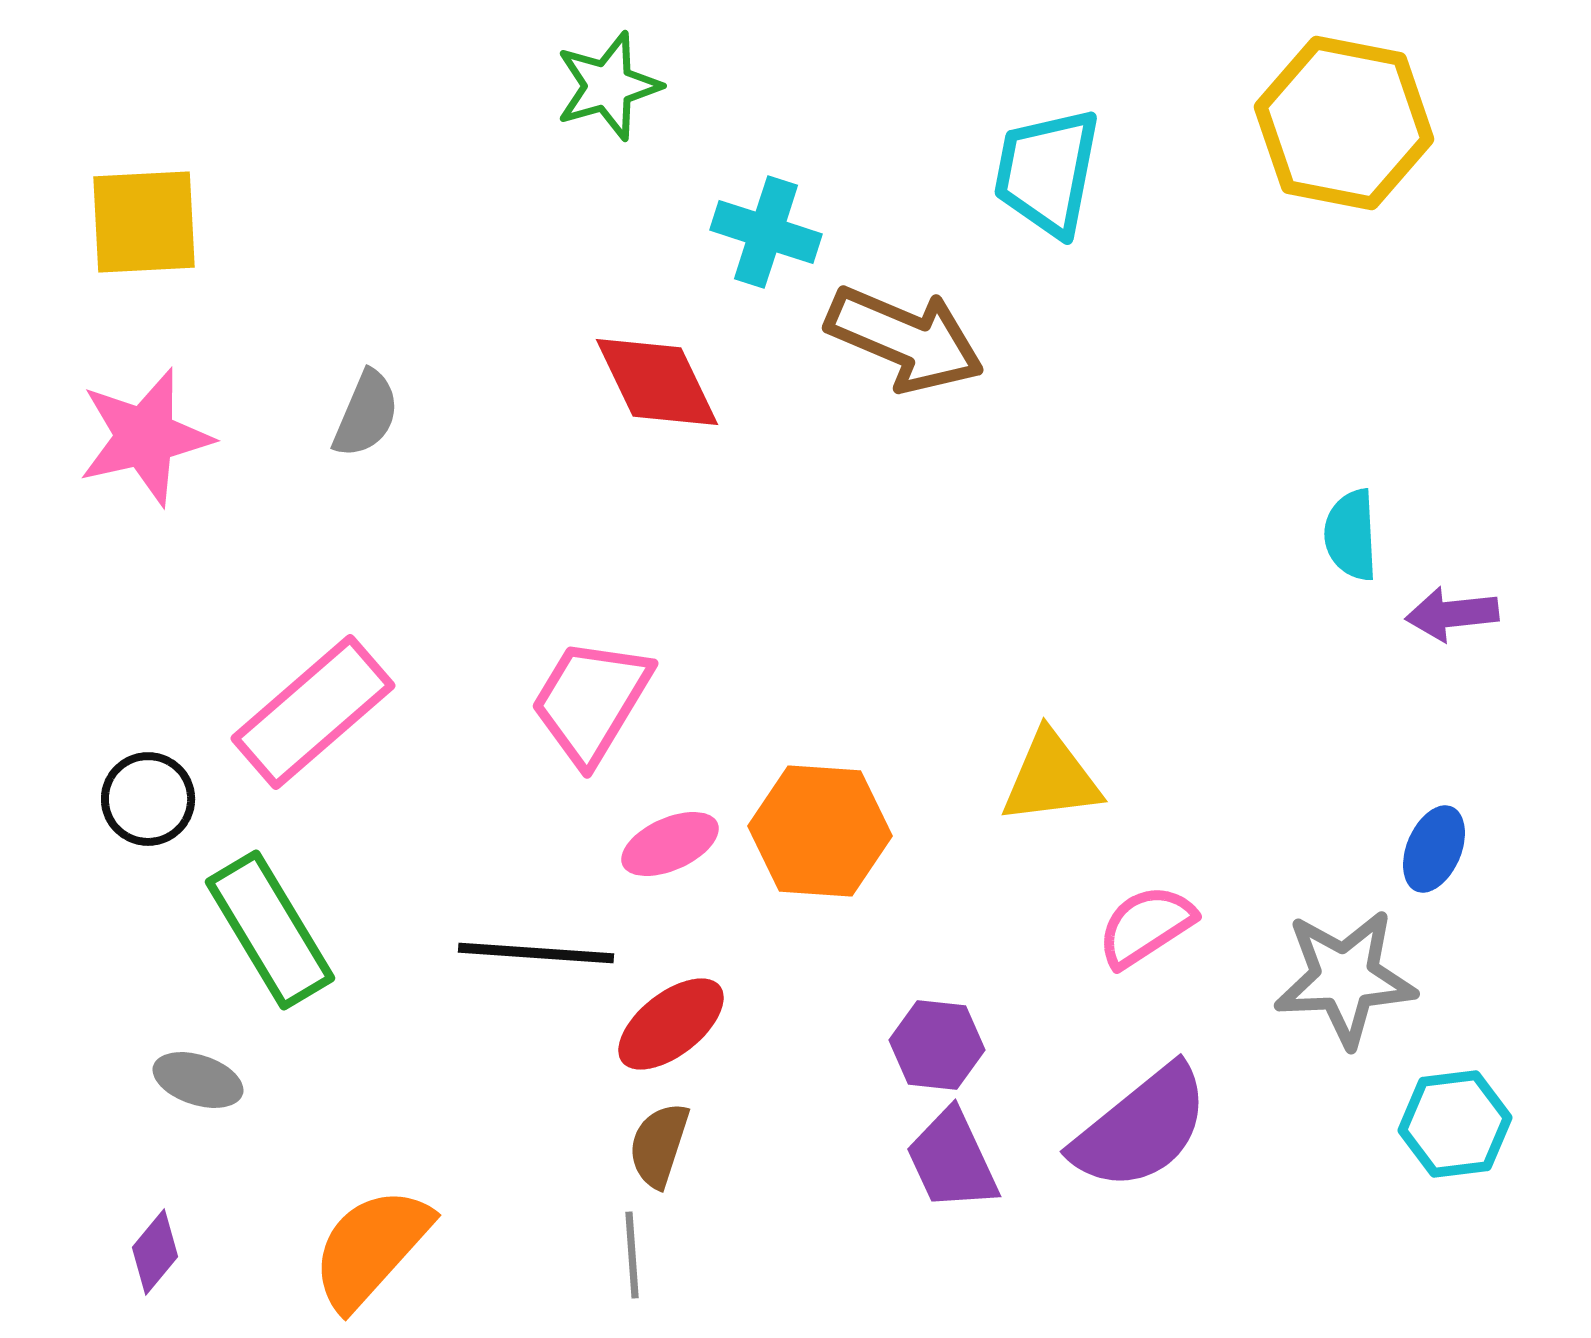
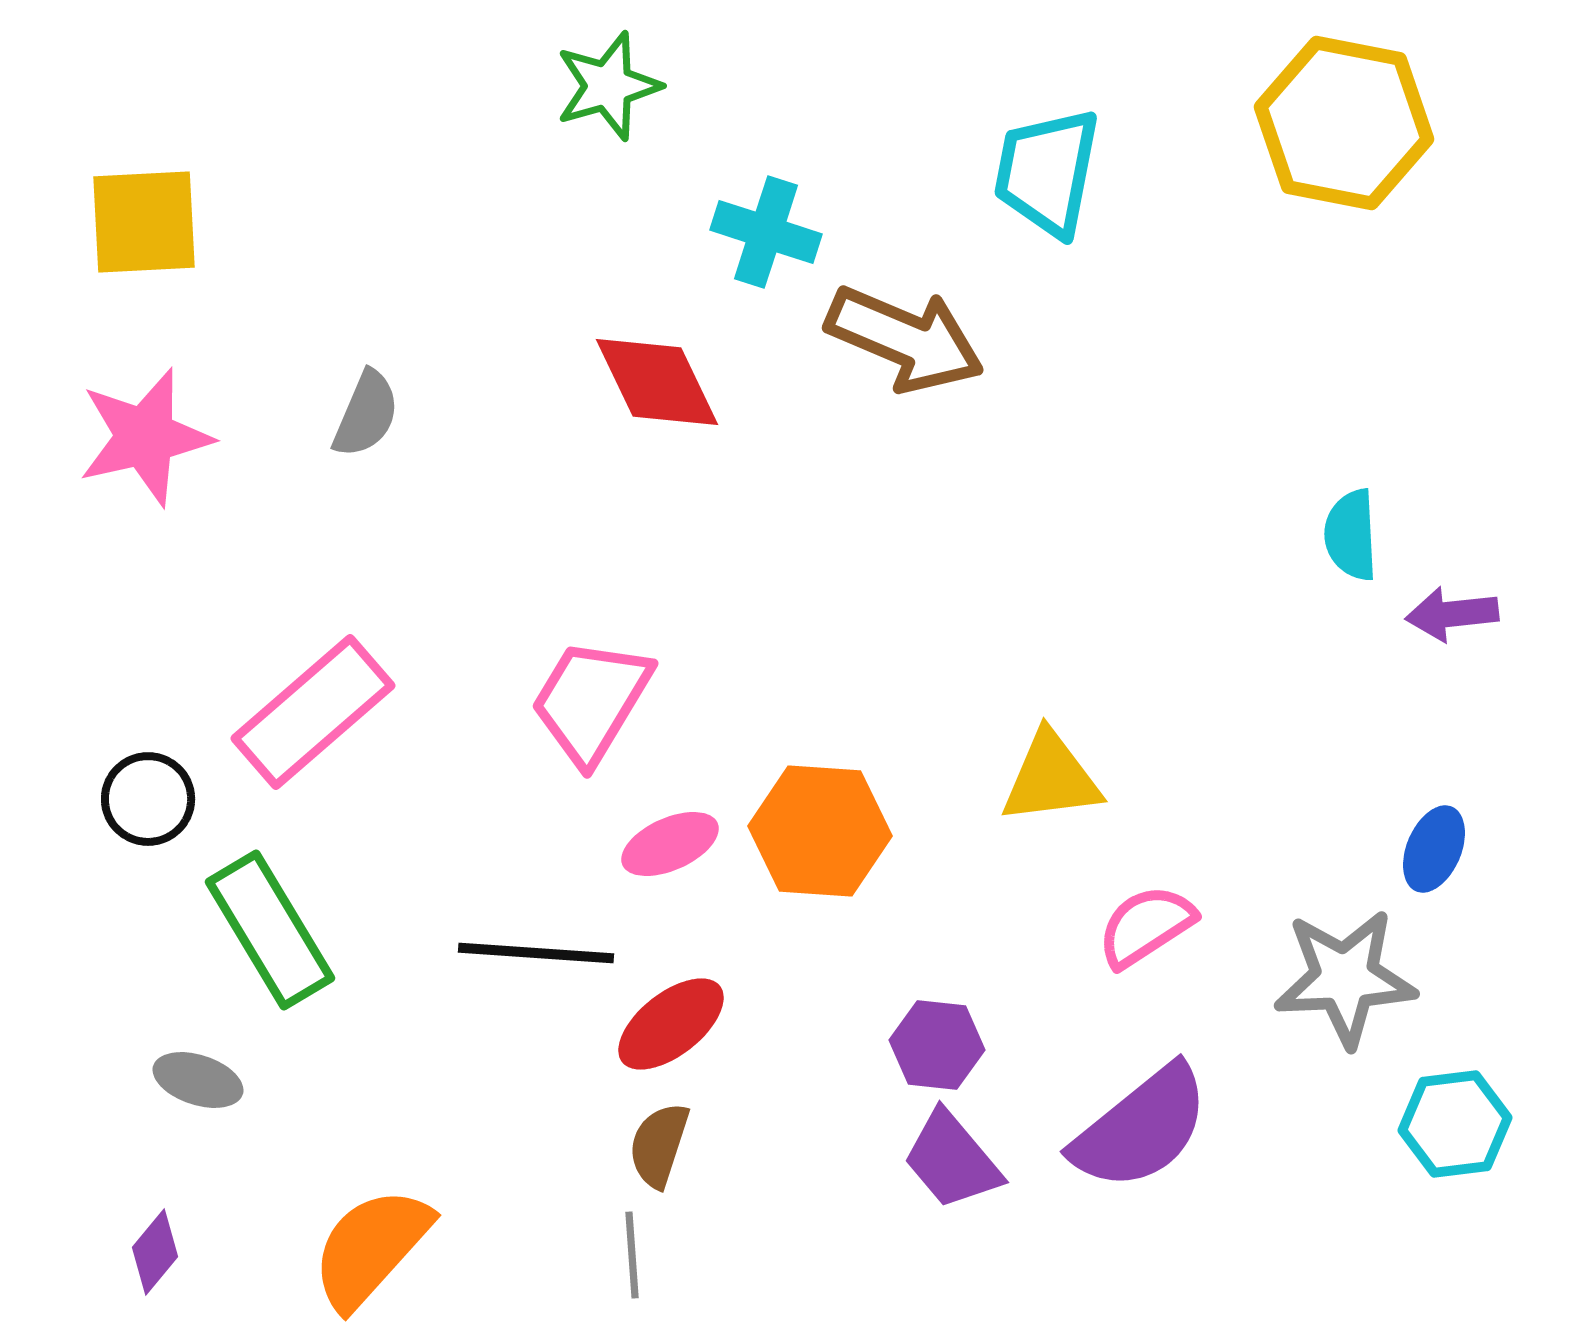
purple trapezoid: rotated 15 degrees counterclockwise
